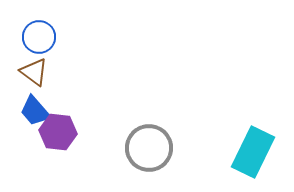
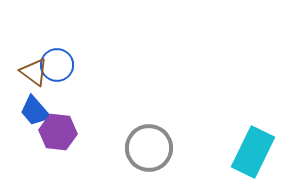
blue circle: moved 18 px right, 28 px down
